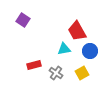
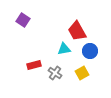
gray cross: moved 1 px left
